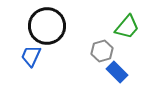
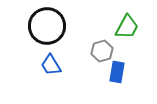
green trapezoid: rotated 12 degrees counterclockwise
blue trapezoid: moved 20 px right, 9 px down; rotated 55 degrees counterclockwise
blue rectangle: rotated 55 degrees clockwise
